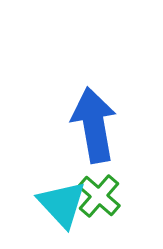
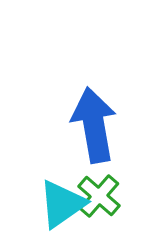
cyan triangle: rotated 38 degrees clockwise
